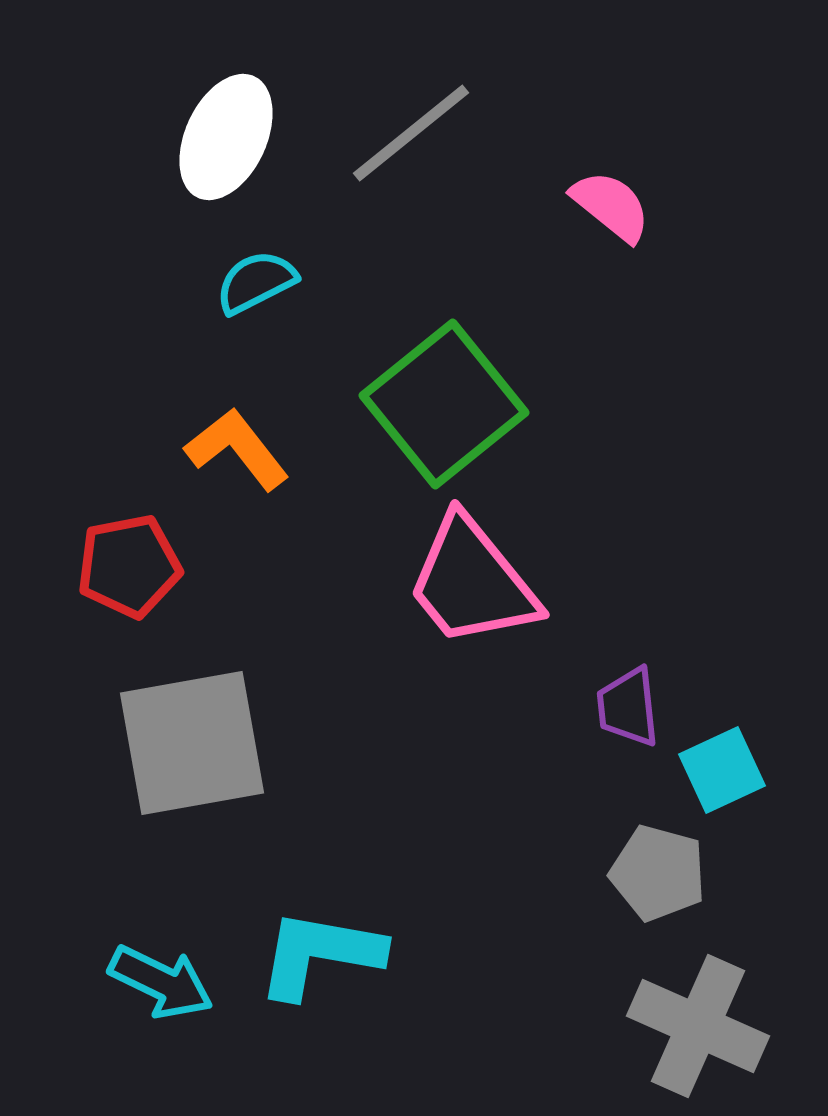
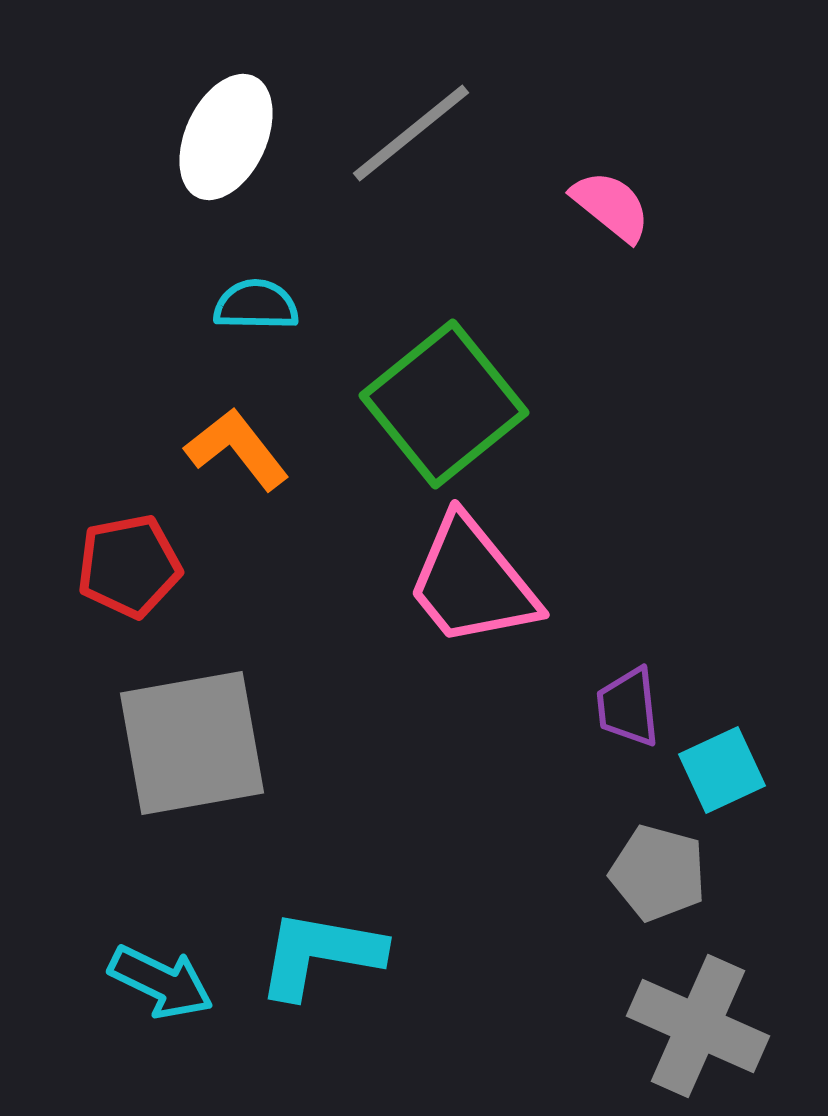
cyan semicircle: moved 23 px down; rotated 28 degrees clockwise
